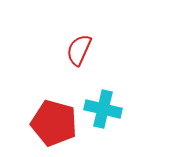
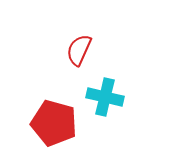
cyan cross: moved 2 px right, 12 px up
